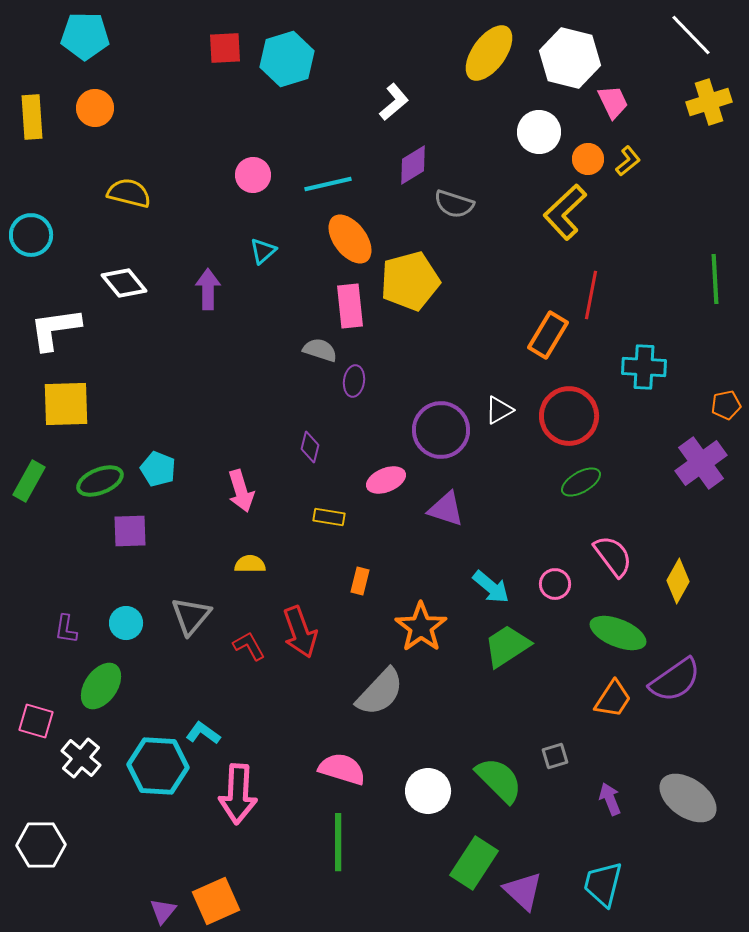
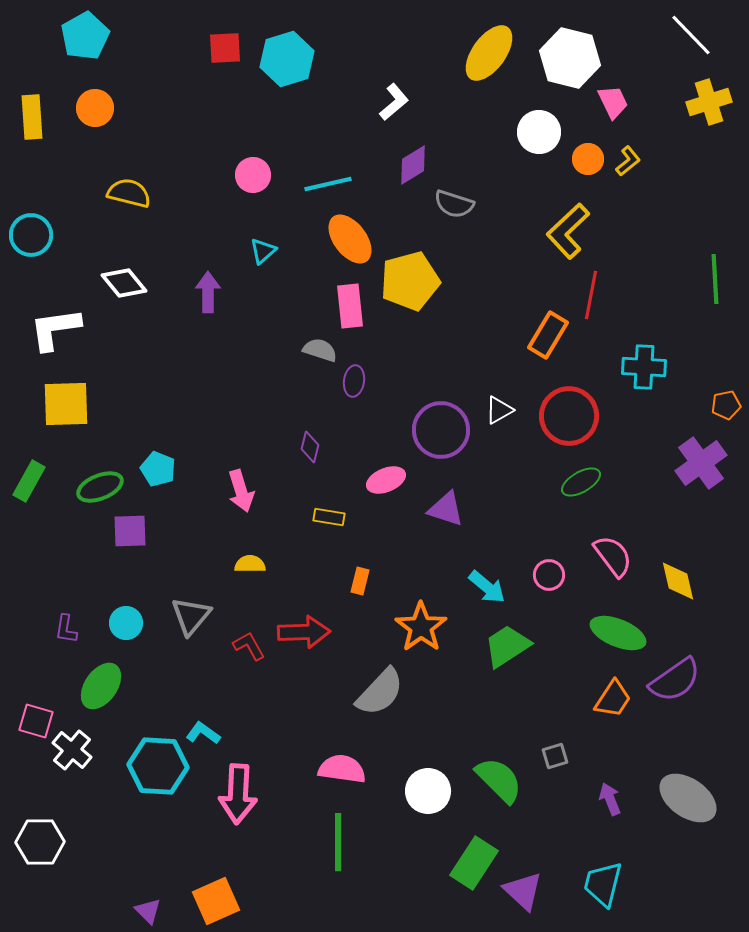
cyan pentagon at (85, 36): rotated 30 degrees counterclockwise
yellow L-shape at (565, 212): moved 3 px right, 19 px down
purple arrow at (208, 289): moved 3 px down
green ellipse at (100, 481): moved 6 px down
yellow diamond at (678, 581): rotated 42 degrees counterclockwise
pink circle at (555, 584): moved 6 px left, 9 px up
cyan arrow at (491, 587): moved 4 px left
red arrow at (300, 632): moved 4 px right; rotated 72 degrees counterclockwise
white cross at (81, 758): moved 9 px left, 8 px up
pink semicircle at (342, 769): rotated 9 degrees counterclockwise
white hexagon at (41, 845): moved 1 px left, 3 px up
purple triangle at (163, 911): moved 15 px left; rotated 24 degrees counterclockwise
